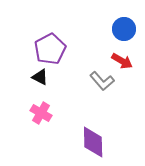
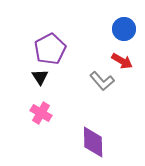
black triangle: rotated 30 degrees clockwise
